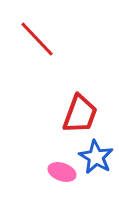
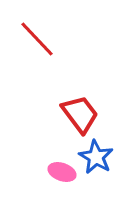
red trapezoid: rotated 57 degrees counterclockwise
